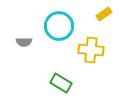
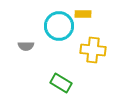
yellow rectangle: moved 21 px left; rotated 35 degrees clockwise
gray semicircle: moved 2 px right, 4 px down
yellow cross: moved 2 px right
